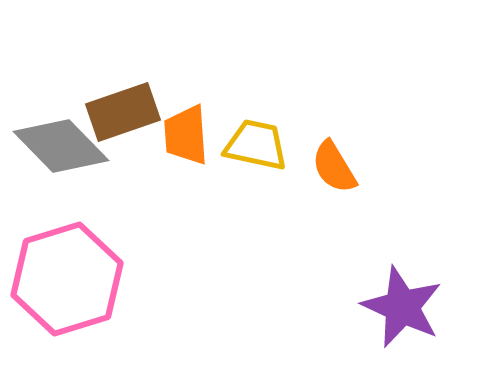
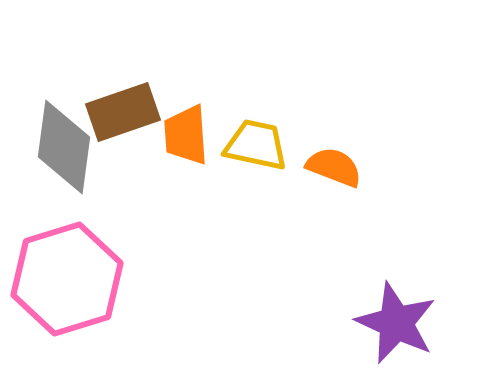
gray diamond: moved 3 px right, 1 px down; rotated 52 degrees clockwise
orange semicircle: rotated 142 degrees clockwise
purple star: moved 6 px left, 16 px down
